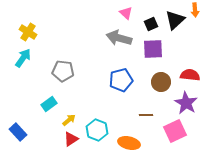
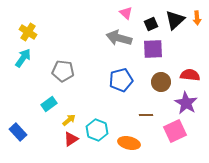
orange arrow: moved 2 px right, 8 px down
